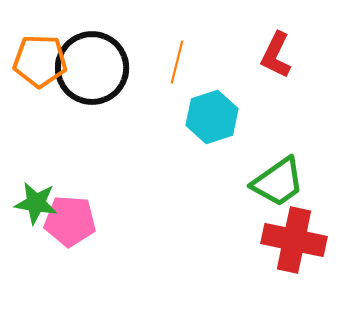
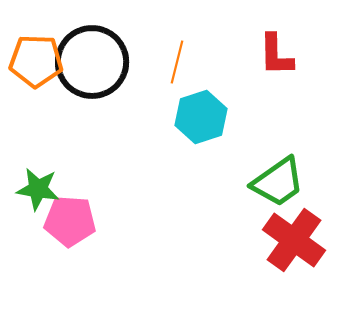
red L-shape: rotated 27 degrees counterclockwise
orange pentagon: moved 4 px left
black circle: moved 6 px up
cyan hexagon: moved 11 px left
green star: moved 2 px right, 14 px up
red cross: rotated 24 degrees clockwise
